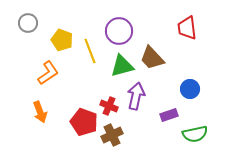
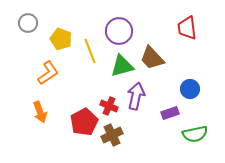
yellow pentagon: moved 1 px left, 1 px up
purple rectangle: moved 1 px right, 2 px up
red pentagon: rotated 24 degrees clockwise
